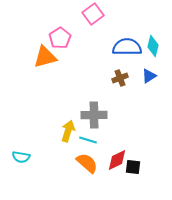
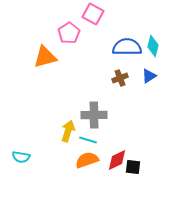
pink square: rotated 25 degrees counterclockwise
pink pentagon: moved 9 px right, 5 px up
orange semicircle: moved 3 px up; rotated 60 degrees counterclockwise
